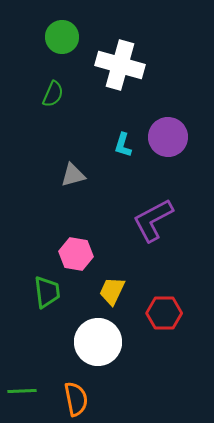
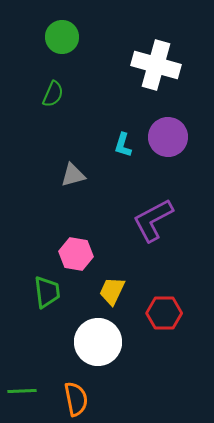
white cross: moved 36 px right
